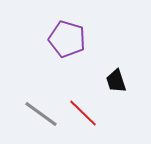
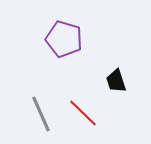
purple pentagon: moved 3 px left
gray line: rotated 30 degrees clockwise
